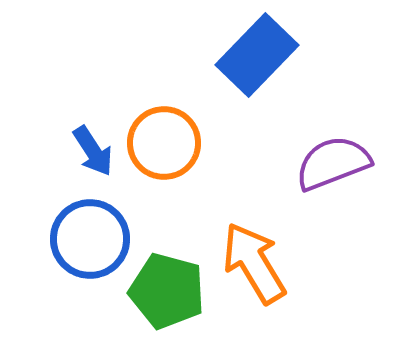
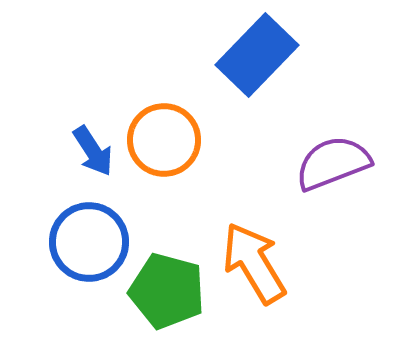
orange circle: moved 3 px up
blue circle: moved 1 px left, 3 px down
